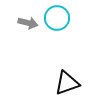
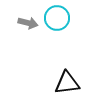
black triangle: rotated 12 degrees clockwise
